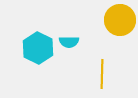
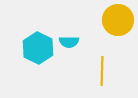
yellow circle: moved 2 px left
yellow line: moved 3 px up
